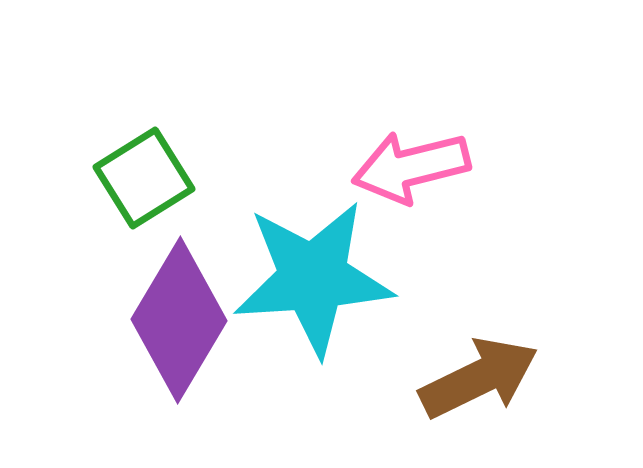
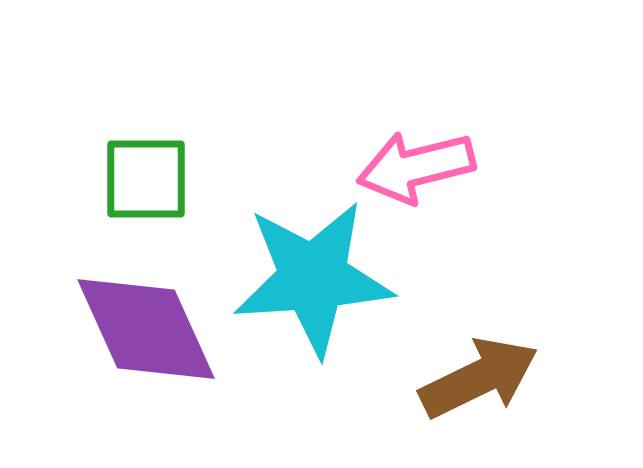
pink arrow: moved 5 px right
green square: moved 2 px right, 1 px down; rotated 32 degrees clockwise
purple diamond: moved 33 px left, 9 px down; rotated 55 degrees counterclockwise
